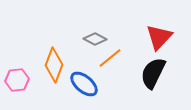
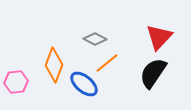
orange line: moved 3 px left, 5 px down
black semicircle: rotated 8 degrees clockwise
pink hexagon: moved 1 px left, 2 px down
